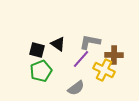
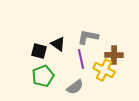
gray L-shape: moved 2 px left, 5 px up
black square: moved 2 px right, 1 px down
purple line: rotated 54 degrees counterclockwise
green pentagon: moved 2 px right, 5 px down
gray semicircle: moved 1 px left, 1 px up
